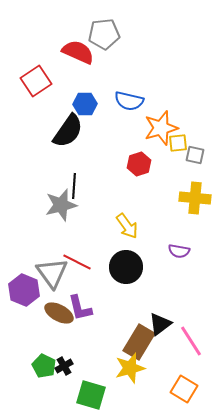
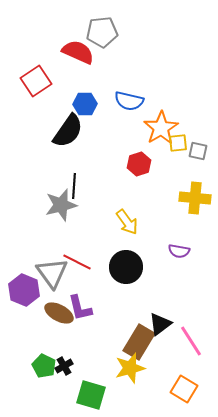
gray pentagon: moved 2 px left, 2 px up
orange star: rotated 16 degrees counterclockwise
gray square: moved 3 px right, 4 px up
yellow arrow: moved 4 px up
